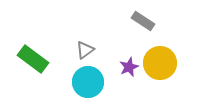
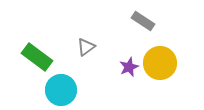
gray triangle: moved 1 px right, 3 px up
green rectangle: moved 4 px right, 2 px up
cyan circle: moved 27 px left, 8 px down
